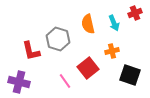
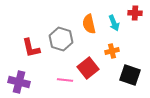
red cross: rotated 24 degrees clockwise
orange semicircle: moved 1 px right
gray hexagon: moved 3 px right
red L-shape: moved 3 px up
pink line: moved 1 px up; rotated 49 degrees counterclockwise
